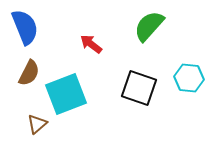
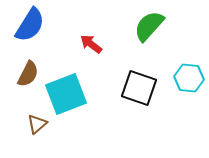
blue semicircle: moved 5 px right, 2 px up; rotated 54 degrees clockwise
brown semicircle: moved 1 px left, 1 px down
